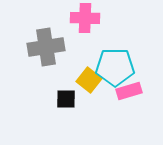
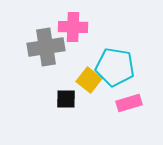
pink cross: moved 12 px left, 9 px down
cyan pentagon: rotated 9 degrees clockwise
pink rectangle: moved 12 px down
